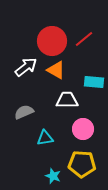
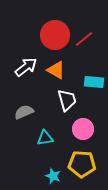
red circle: moved 3 px right, 6 px up
white trapezoid: rotated 75 degrees clockwise
